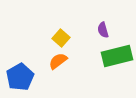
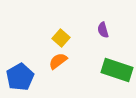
green rectangle: moved 14 px down; rotated 32 degrees clockwise
